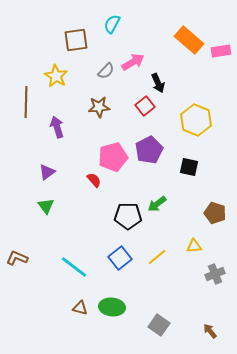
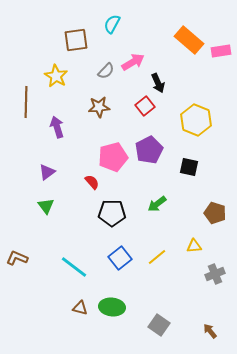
red semicircle: moved 2 px left, 2 px down
black pentagon: moved 16 px left, 3 px up
